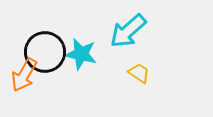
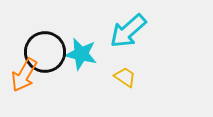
yellow trapezoid: moved 14 px left, 4 px down
